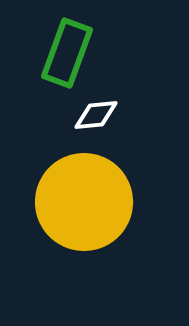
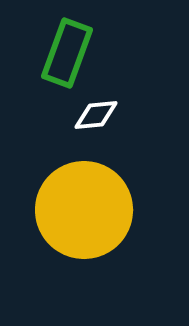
yellow circle: moved 8 px down
